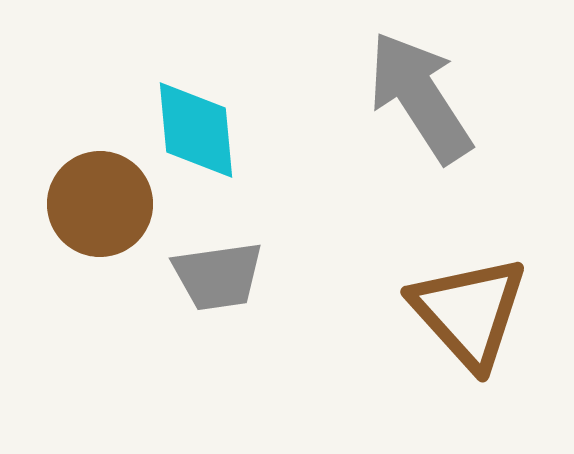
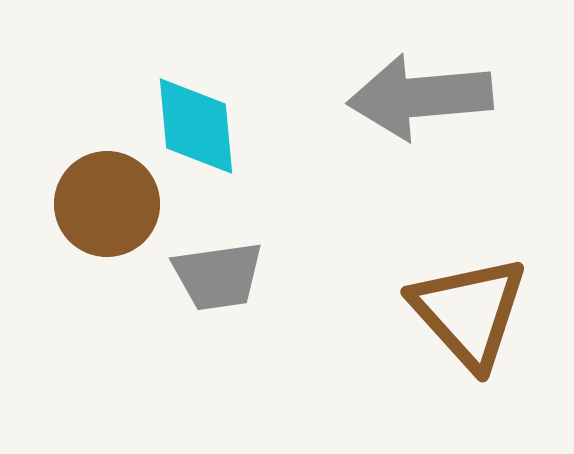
gray arrow: rotated 62 degrees counterclockwise
cyan diamond: moved 4 px up
brown circle: moved 7 px right
